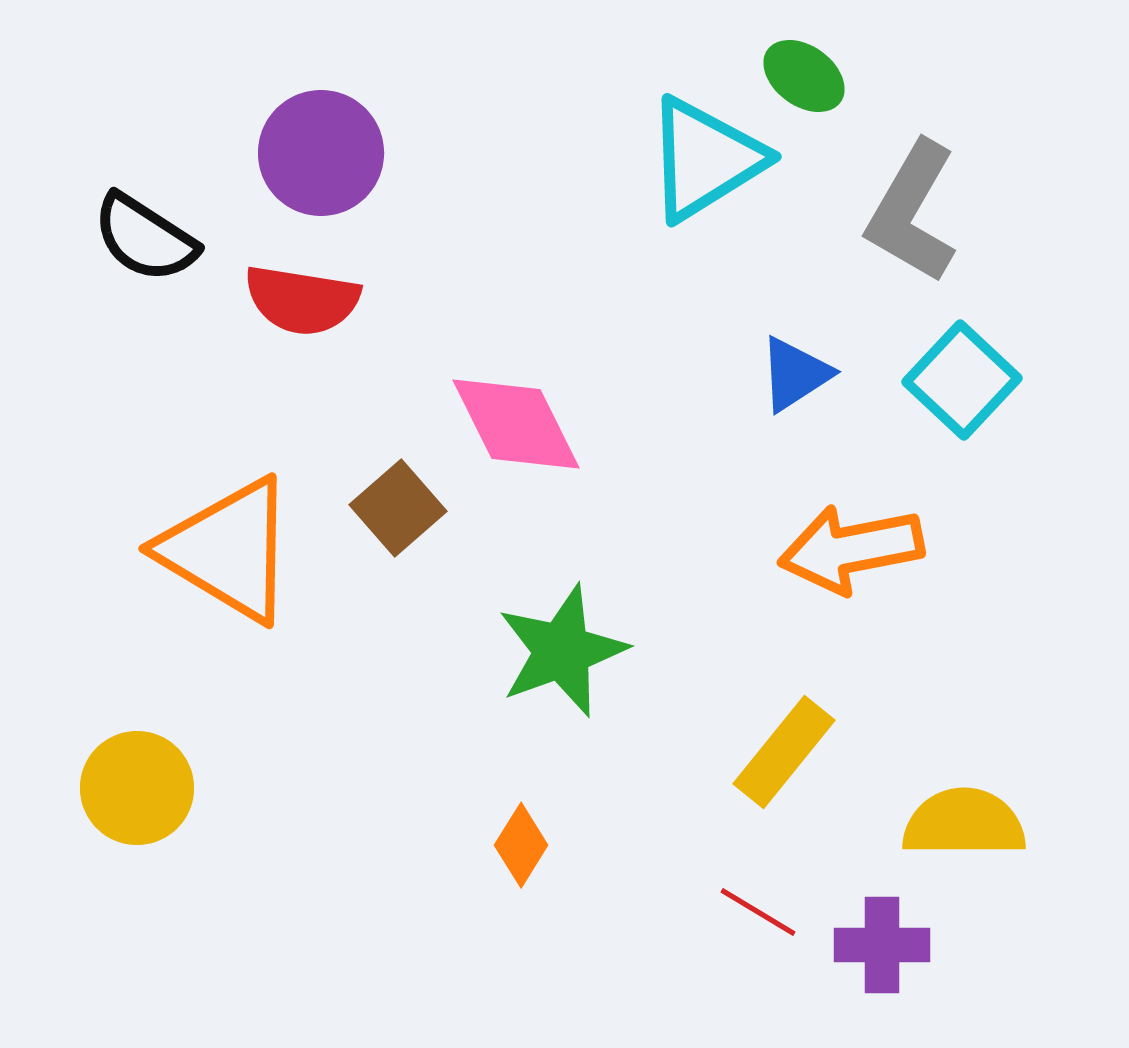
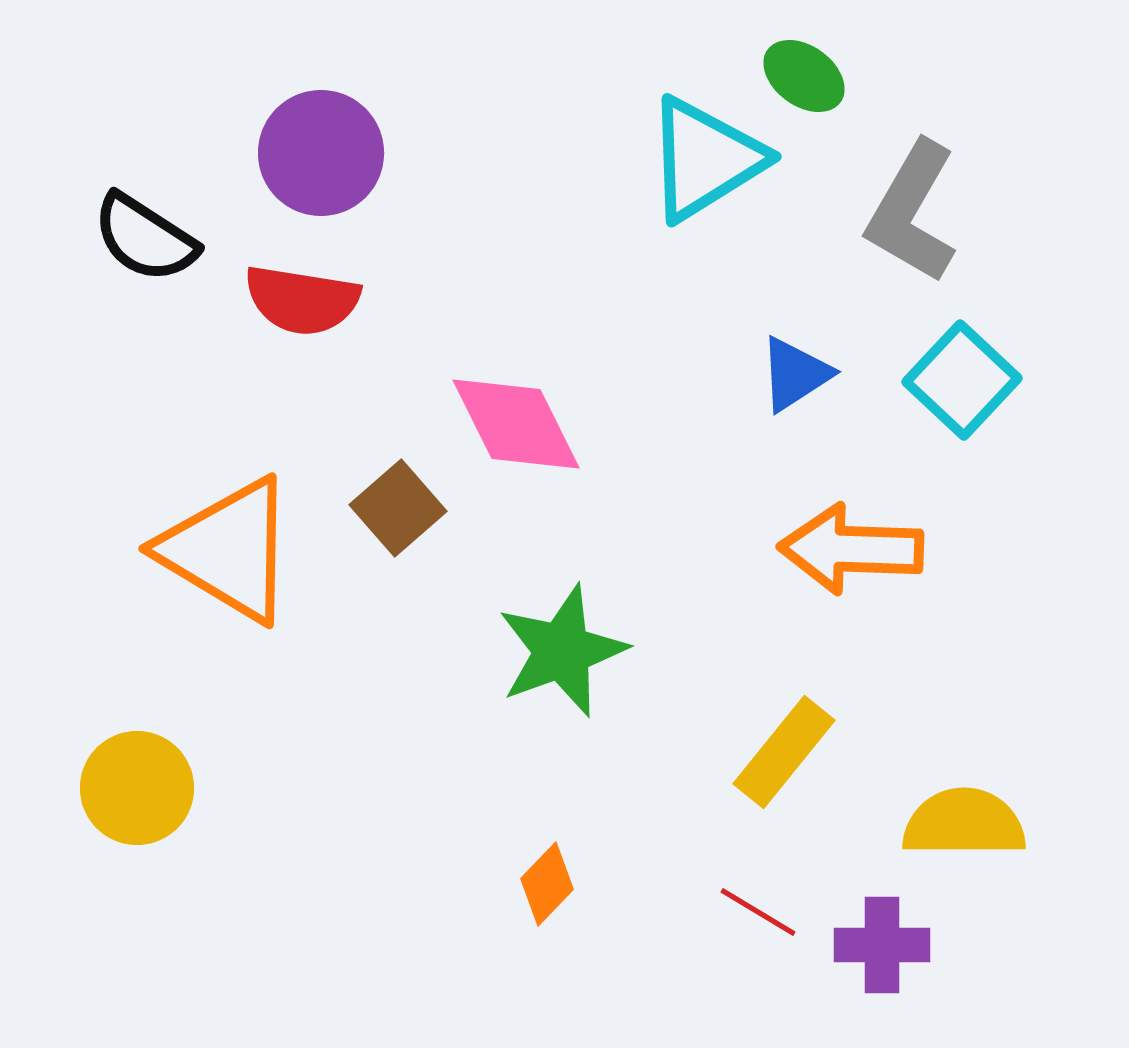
orange arrow: rotated 13 degrees clockwise
orange diamond: moved 26 px right, 39 px down; rotated 12 degrees clockwise
